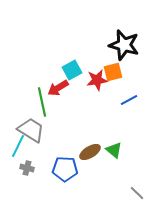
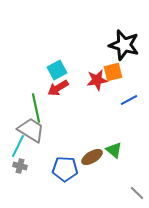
cyan square: moved 15 px left
green line: moved 6 px left, 6 px down
brown ellipse: moved 2 px right, 5 px down
gray cross: moved 7 px left, 2 px up
